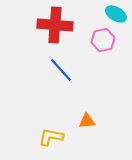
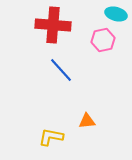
cyan ellipse: rotated 15 degrees counterclockwise
red cross: moved 2 px left
